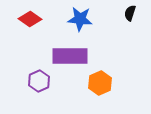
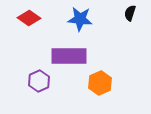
red diamond: moved 1 px left, 1 px up
purple rectangle: moved 1 px left
